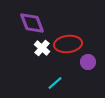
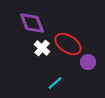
red ellipse: rotated 40 degrees clockwise
